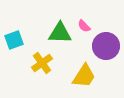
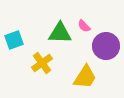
yellow trapezoid: moved 1 px right, 1 px down
